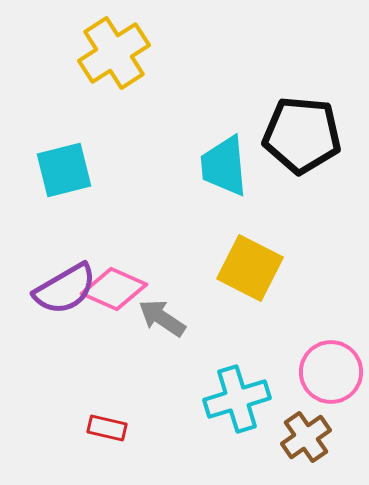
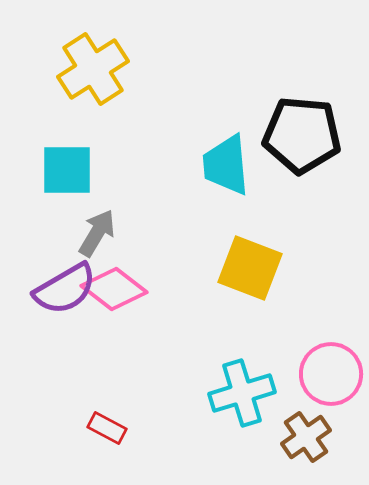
yellow cross: moved 21 px left, 16 px down
cyan trapezoid: moved 2 px right, 1 px up
cyan square: moved 3 px right; rotated 14 degrees clockwise
yellow square: rotated 6 degrees counterclockwise
pink diamond: rotated 14 degrees clockwise
gray arrow: moved 65 px left, 85 px up; rotated 87 degrees clockwise
pink circle: moved 2 px down
cyan cross: moved 5 px right, 6 px up
red rectangle: rotated 15 degrees clockwise
